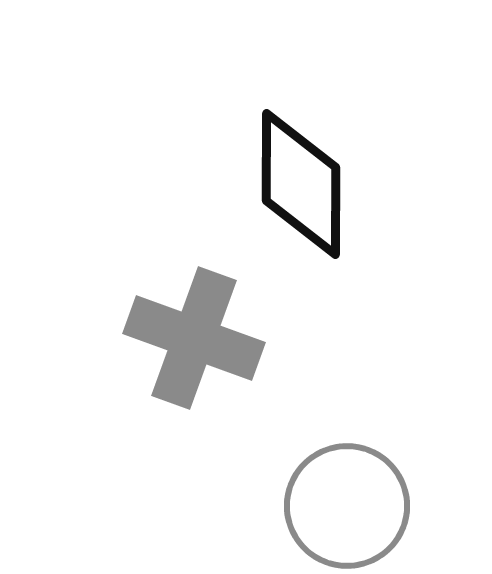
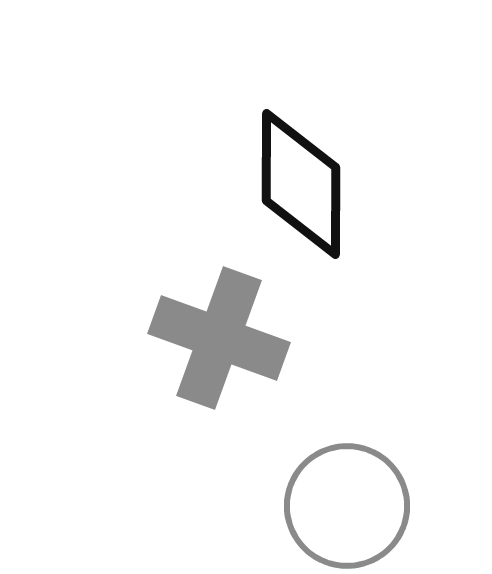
gray cross: moved 25 px right
